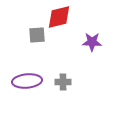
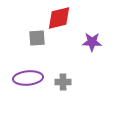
red diamond: moved 1 px down
gray square: moved 3 px down
purple ellipse: moved 1 px right, 3 px up
